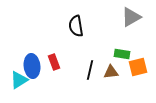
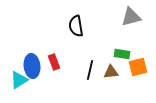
gray triangle: rotated 15 degrees clockwise
